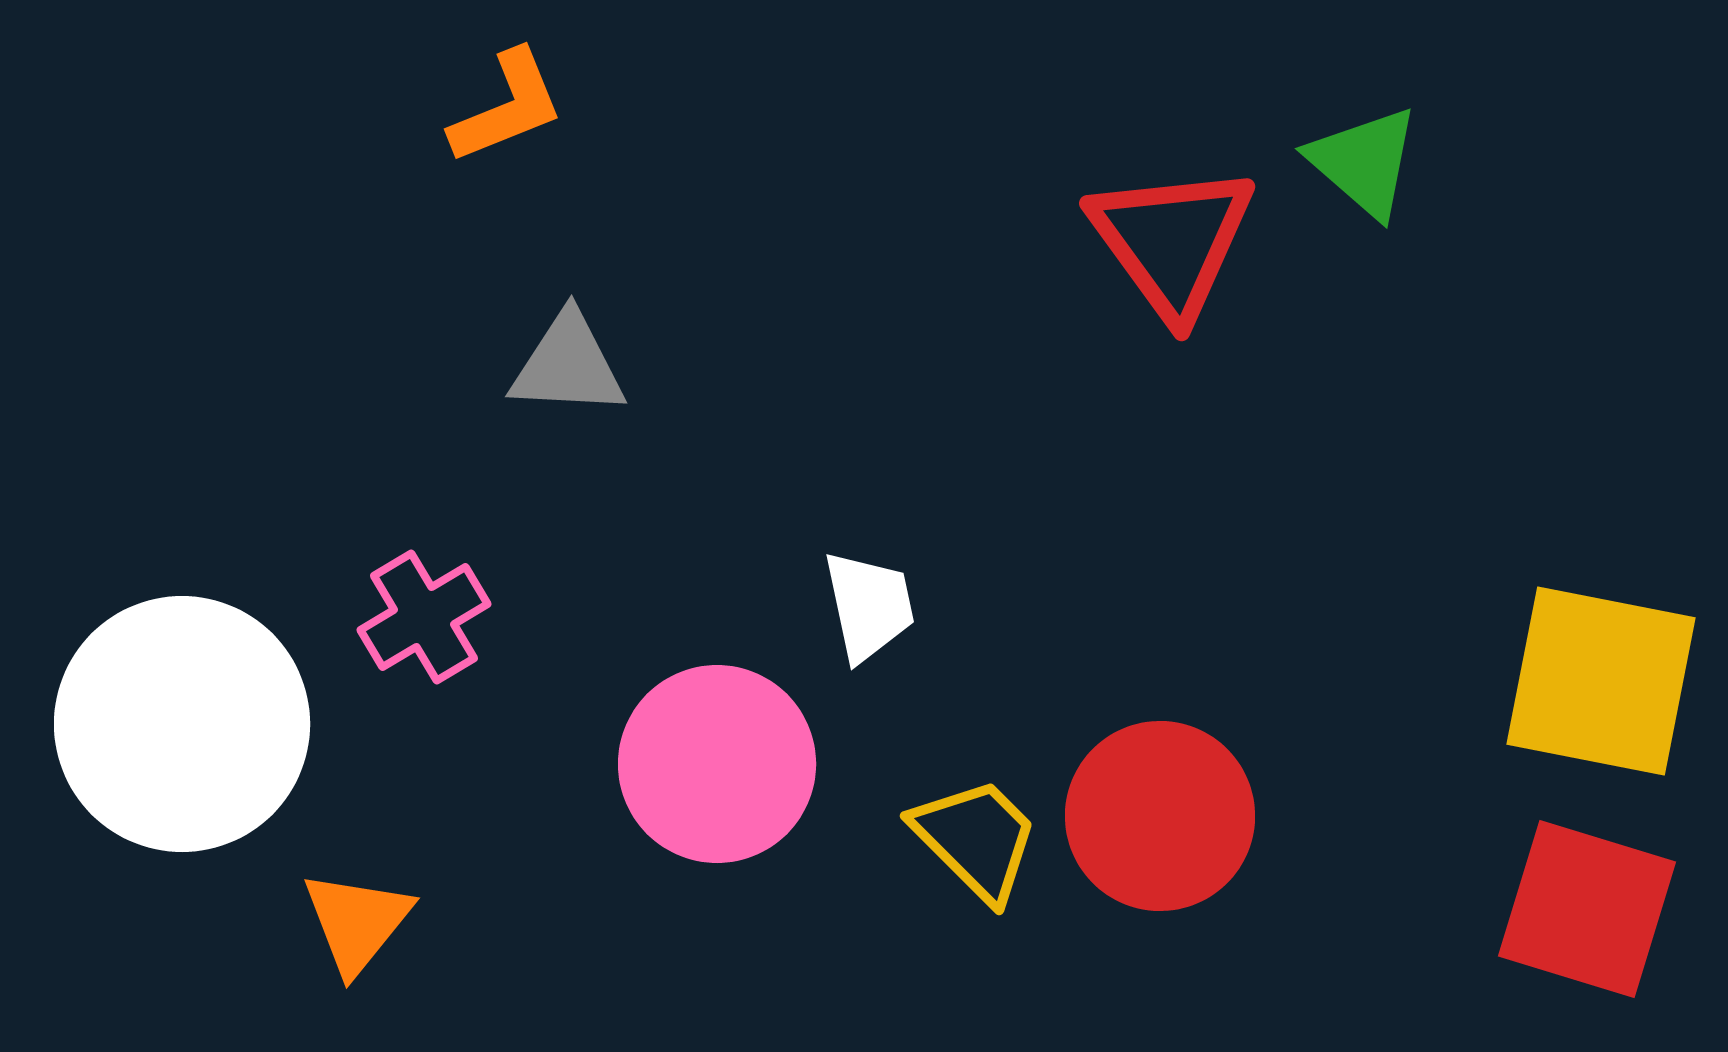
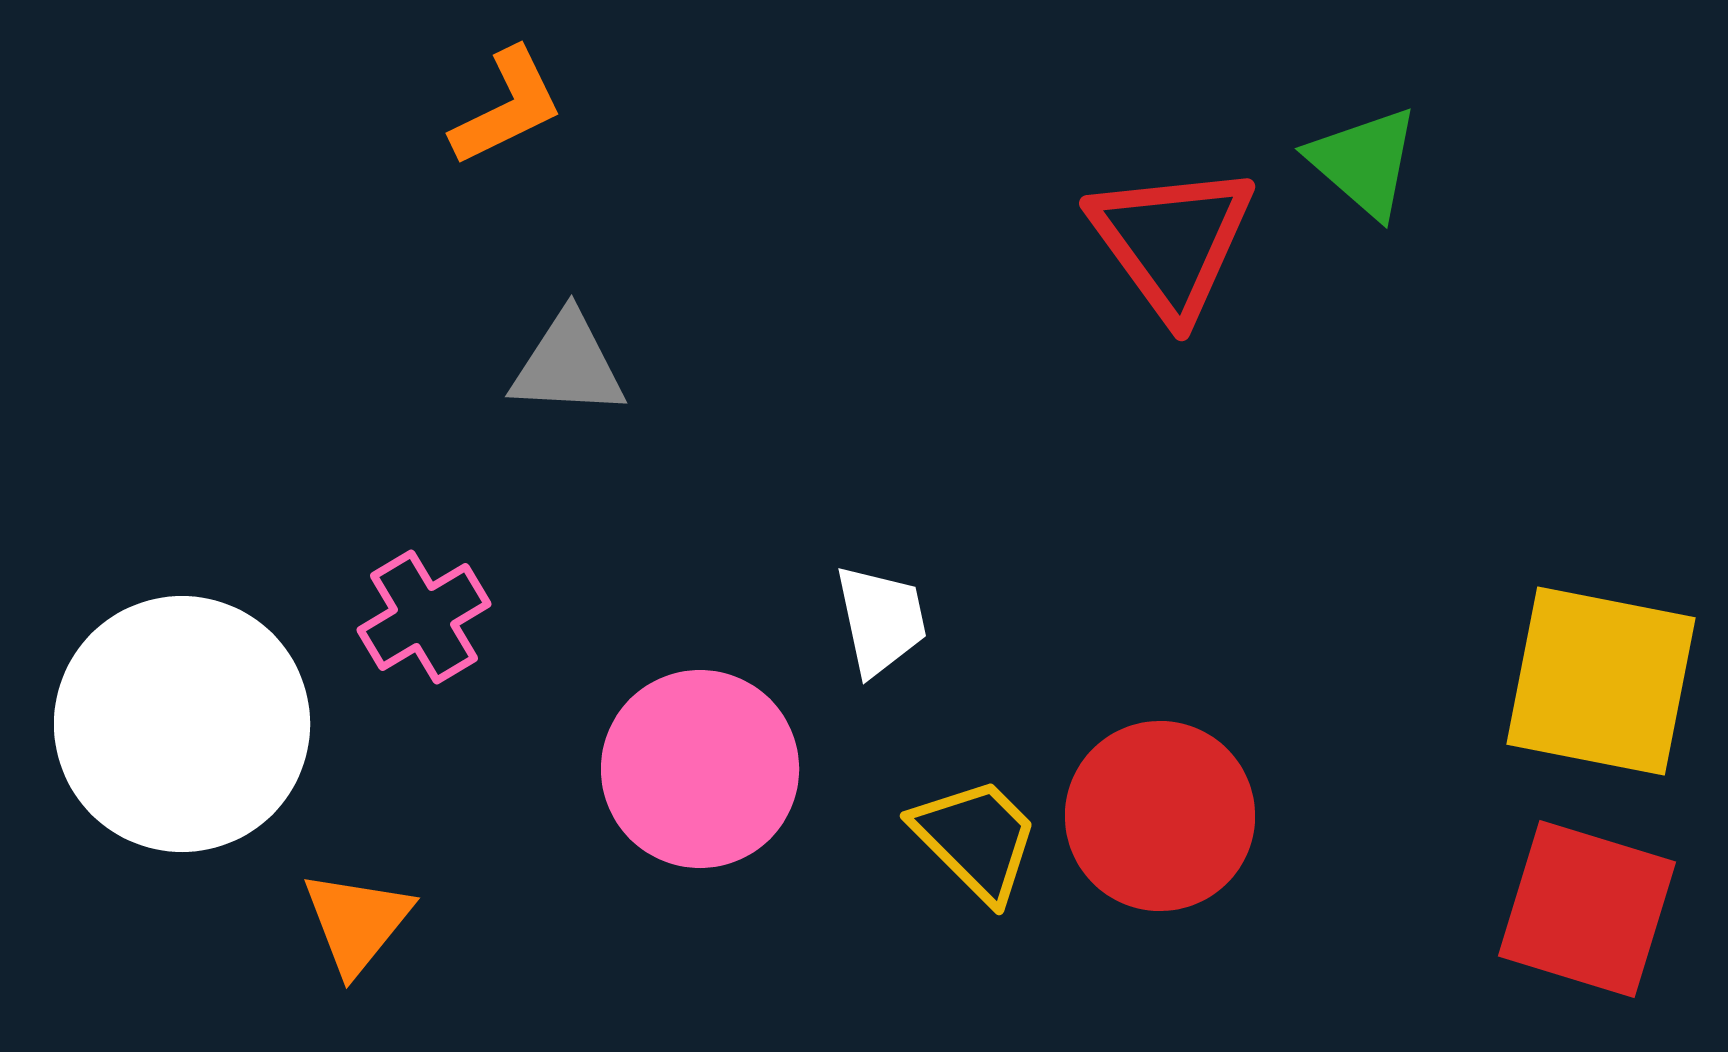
orange L-shape: rotated 4 degrees counterclockwise
white trapezoid: moved 12 px right, 14 px down
pink circle: moved 17 px left, 5 px down
